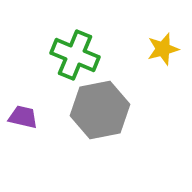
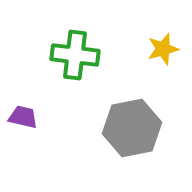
green cross: rotated 15 degrees counterclockwise
gray hexagon: moved 32 px right, 18 px down
